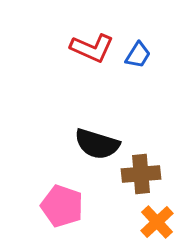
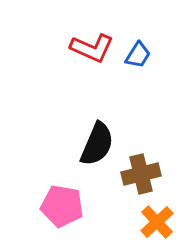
black semicircle: rotated 84 degrees counterclockwise
brown cross: rotated 9 degrees counterclockwise
pink pentagon: rotated 9 degrees counterclockwise
